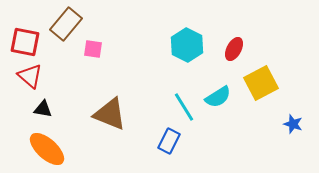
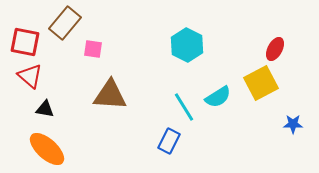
brown rectangle: moved 1 px left, 1 px up
red ellipse: moved 41 px right
black triangle: moved 2 px right
brown triangle: moved 19 px up; rotated 18 degrees counterclockwise
blue star: rotated 18 degrees counterclockwise
